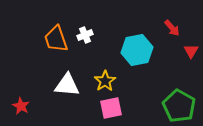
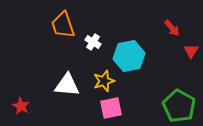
white cross: moved 8 px right, 7 px down; rotated 35 degrees counterclockwise
orange trapezoid: moved 7 px right, 14 px up
cyan hexagon: moved 8 px left, 6 px down
yellow star: moved 1 px left; rotated 15 degrees clockwise
